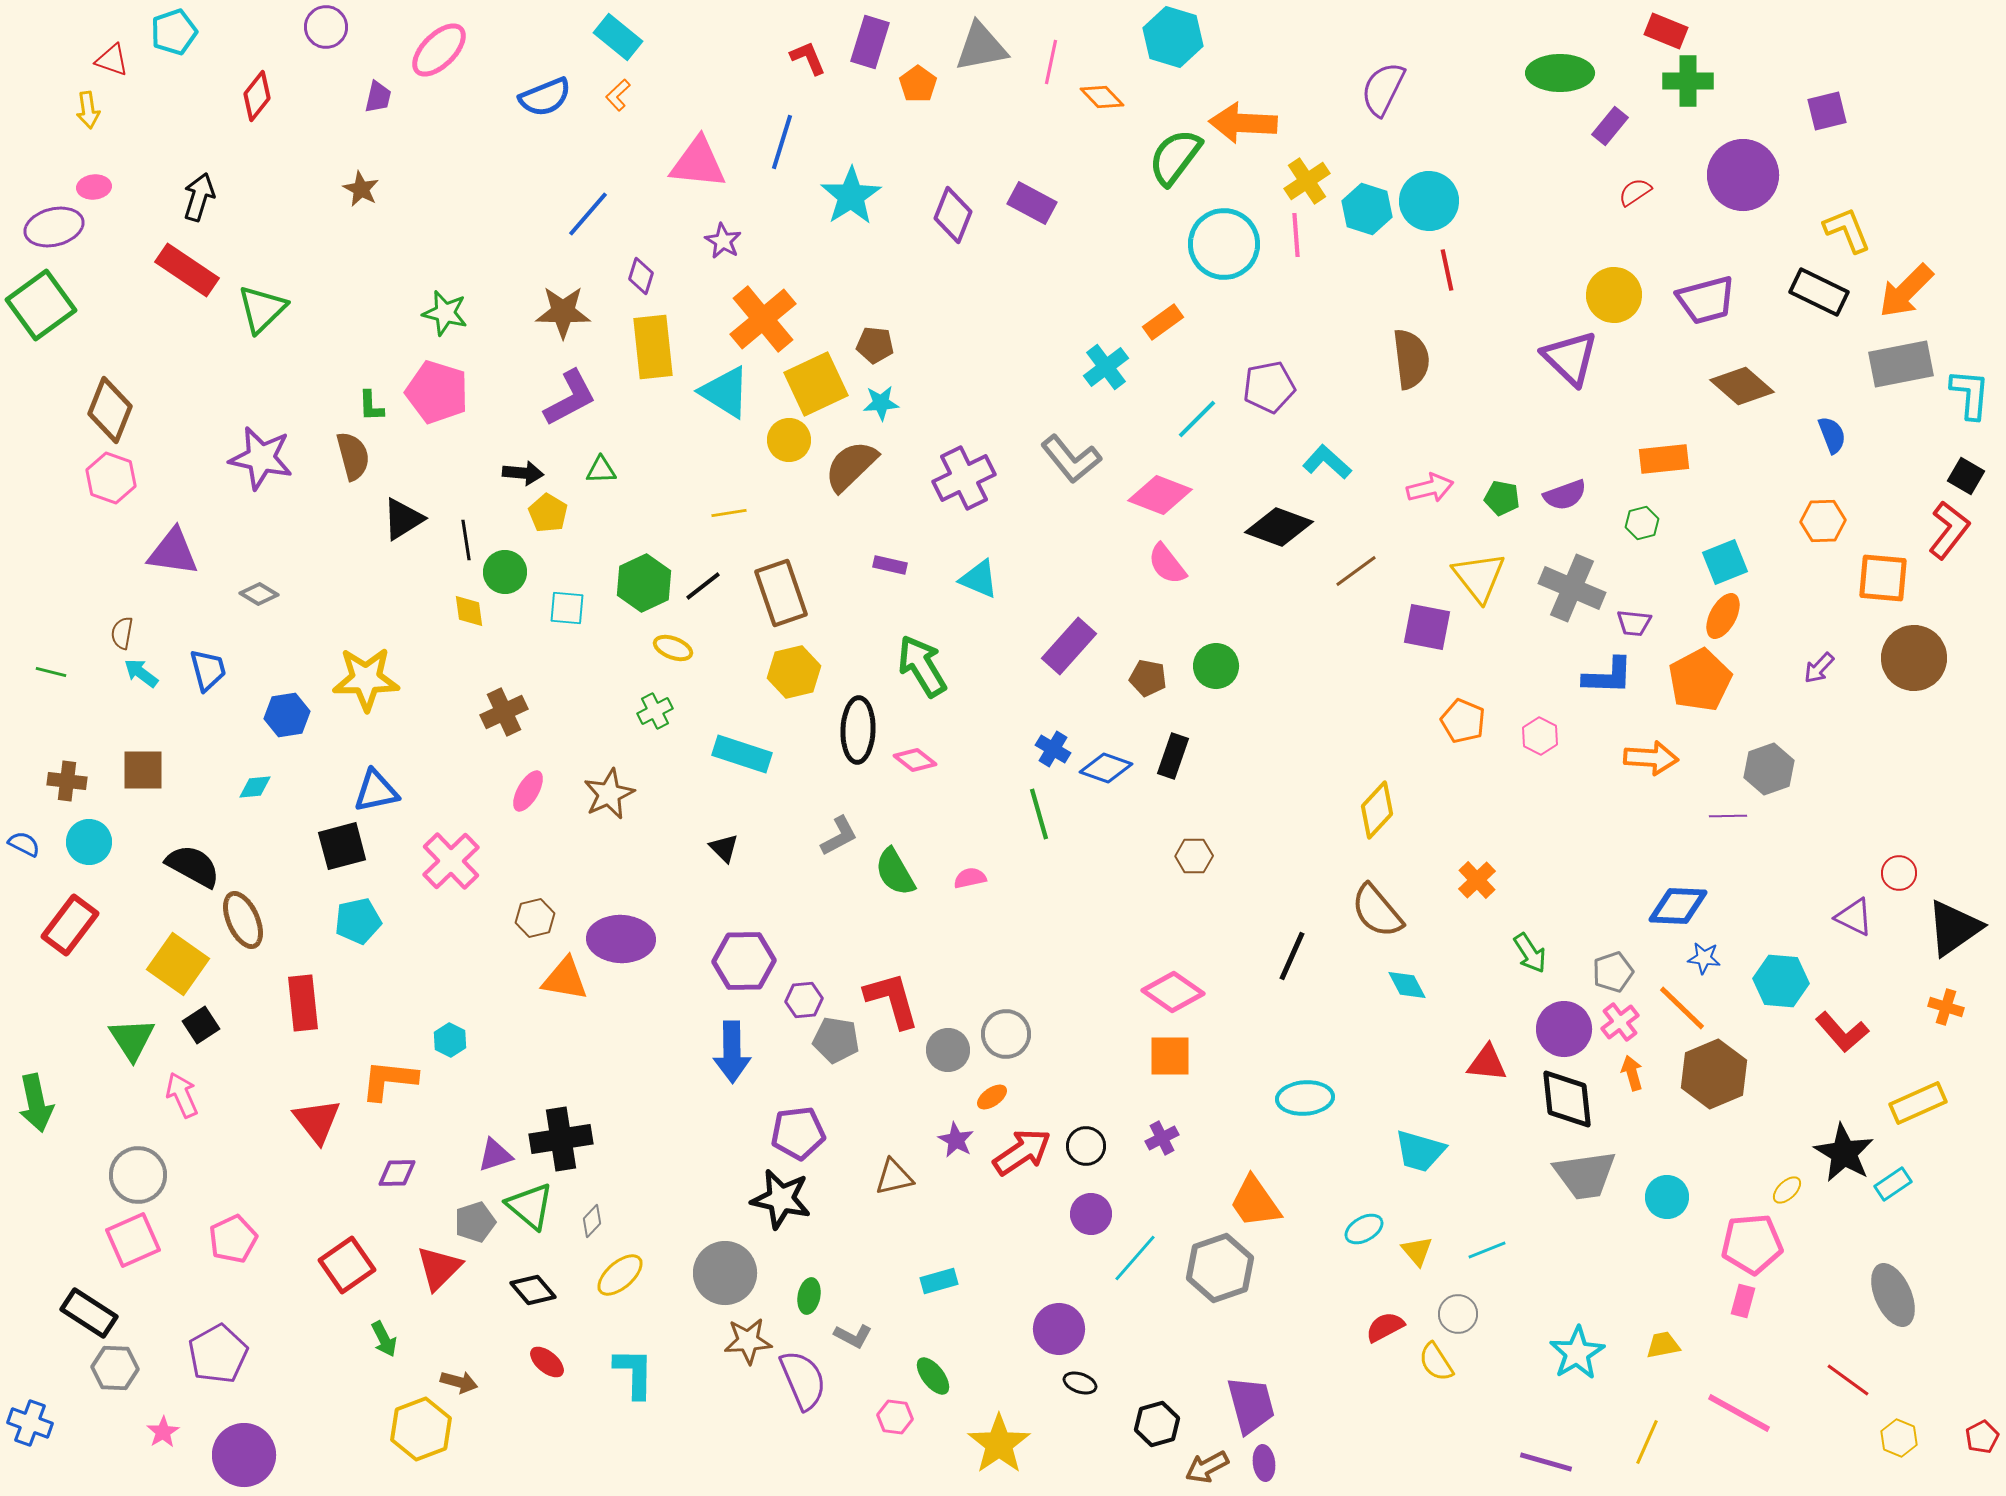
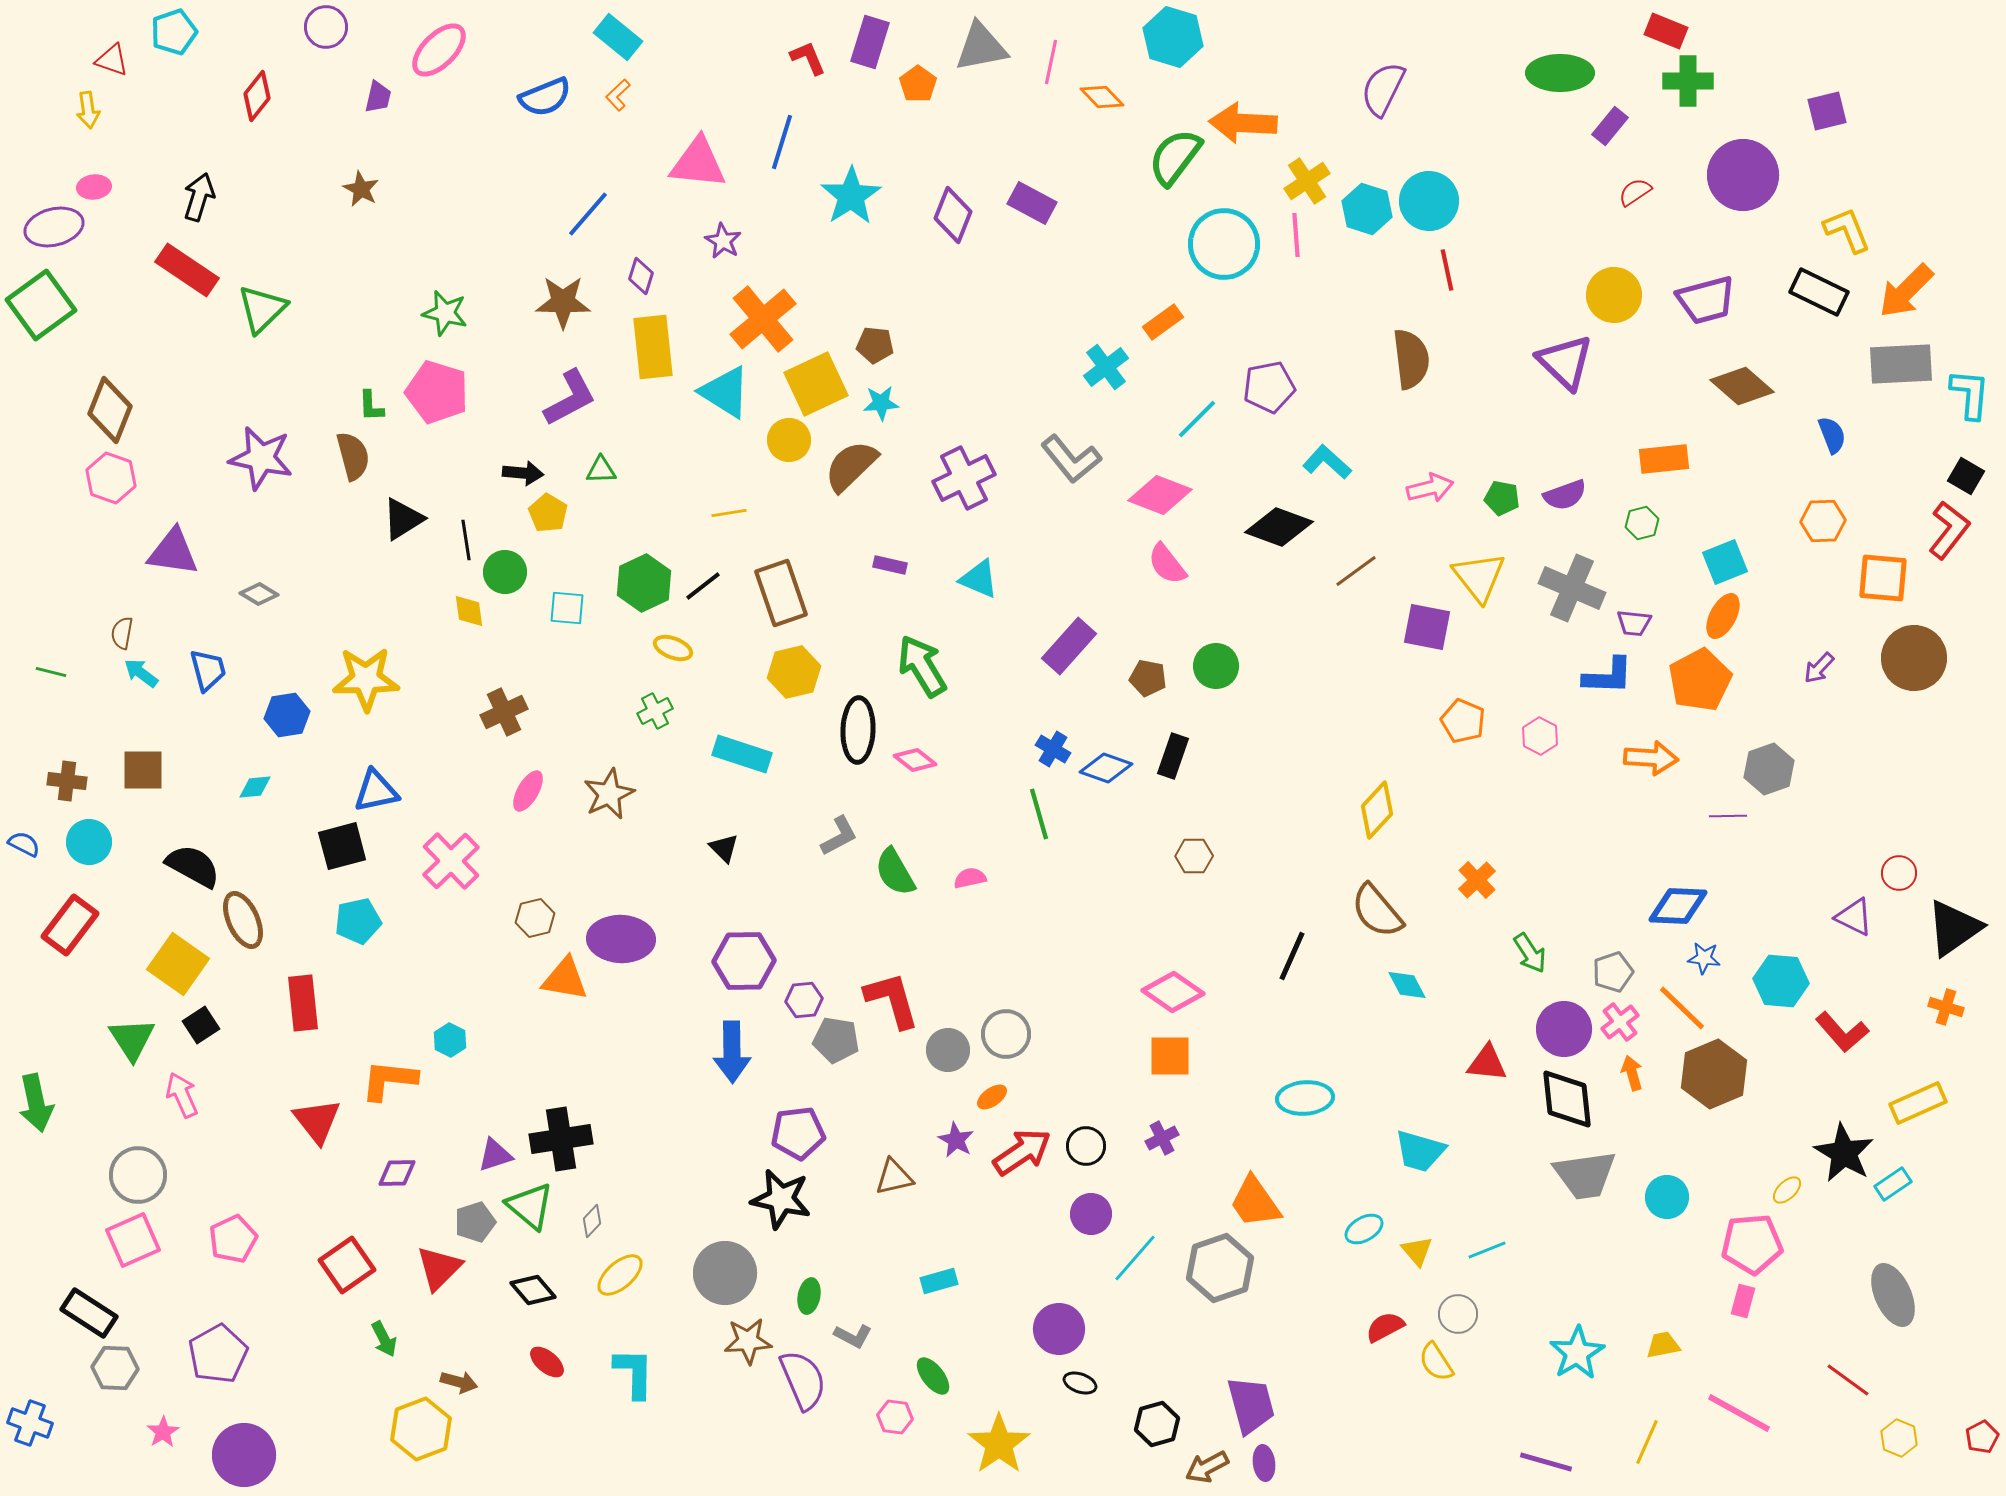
brown star at (563, 312): moved 10 px up
purple triangle at (1570, 358): moved 5 px left, 4 px down
gray rectangle at (1901, 364): rotated 8 degrees clockwise
